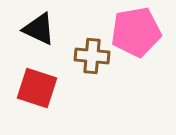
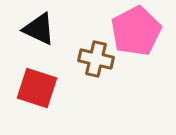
pink pentagon: moved 1 px up; rotated 18 degrees counterclockwise
brown cross: moved 4 px right, 3 px down; rotated 8 degrees clockwise
